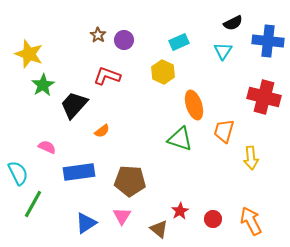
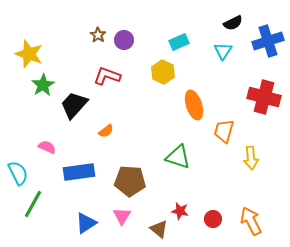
blue cross: rotated 24 degrees counterclockwise
orange semicircle: moved 4 px right
green triangle: moved 2 px left, 18 px down
red star: rotated 30 degrees counterclockwise
